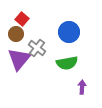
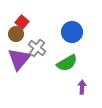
red square: moved 3 px down
blue circle: moved 3 px right
green semicircle: rotated 20 degrees counterclockwise
